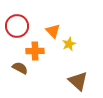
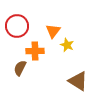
orange triangle: rotated 21 degrees clockwise
yellow star: moved 2 px left, 1 px down; rotated 24 degrees counterclockwise
brown semicircle: rotated 91 degrees counterclockwise
brown triangle: rotated 10 degrees counterclockwise
